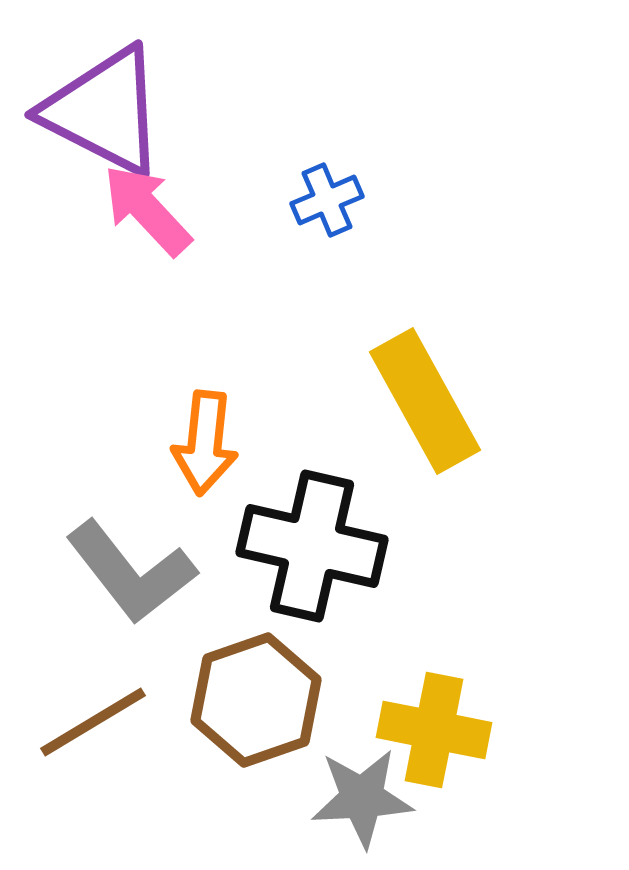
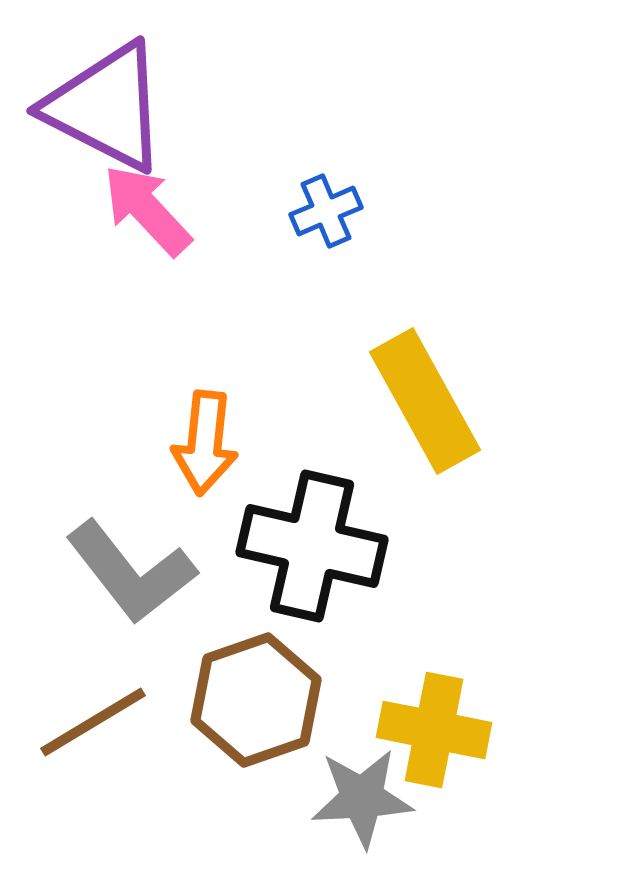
purple triangle: moved 2 px right, 4 px up
blue cross: moved 1 px left, 11 px down
